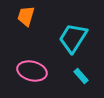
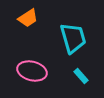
orange trapezoid: moved 2 px right, 2 px down; rotated 140 degrees counterclockwise
cyan trapezoid: rotated 132 degrees clockwise
